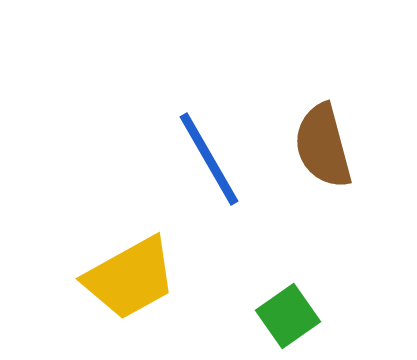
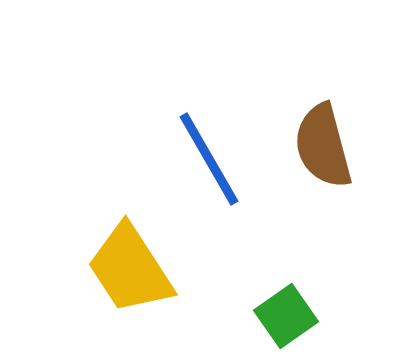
yellow trapezoid: moved 9 px up; rotated 86 degrees clockwise
green square: moved 2 px left
